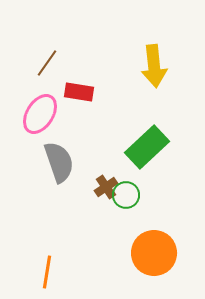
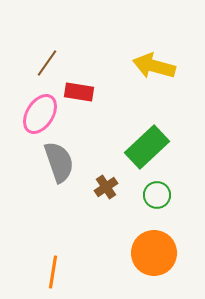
yellow arrow: rotated 111 degrees clockwise
green circle: moved 31 px right
orange line: moved 6 px right
